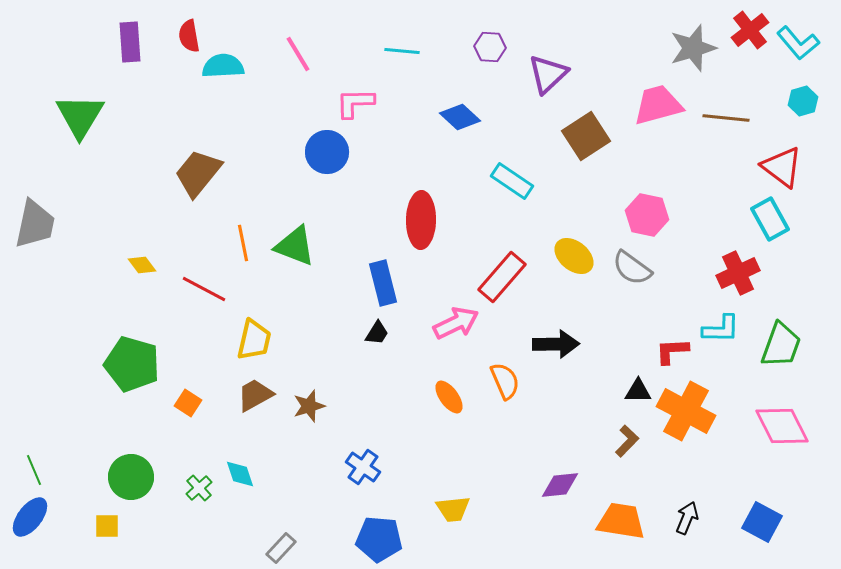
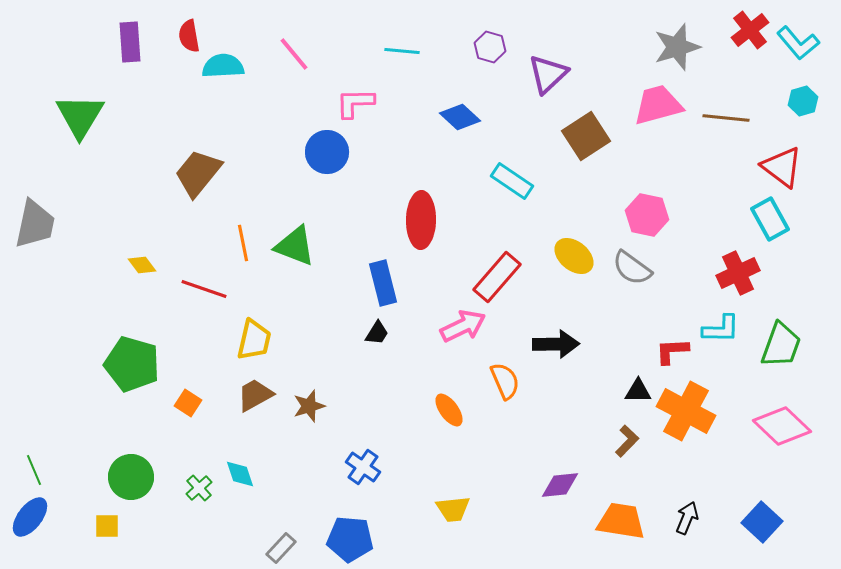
purple hexagon at (490, 47): rotated 12 degrees clockwise
gray star at (693, 48): moved 16 px left, 1 px up
pink line at (298, 54): moved 4 px left; rotated 9 degrees counterclockwise
red rectangle at (502, 277): moved 5 px left
red line at (204, 289): rotated 9 degrees counterclockwise
pink arrow at (456, 323): moved 7 px right, 3 px down
orange ellipse at (449, 397): moved 13 px down
pink diamond at (782, 426): rotated 20 degrees counterclockwise
blue square at (762, 522): rotated 15 degrees clockwise
blue pentagon at (379, 539): moved 29 px left
